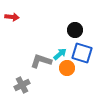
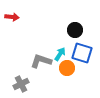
cyan arrow: rotated 16 degrees counterclockwise
gray cross: moved 1 px left, 1 px up
